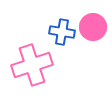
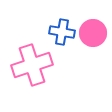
pink circle: moved 6 px down
